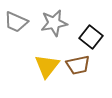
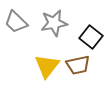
gray trapezoid: rotated 20 degrees clockwise
